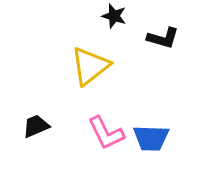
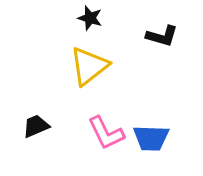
black star: moved 24 px left, 2 px down
black L-shape: moved 1 px left, 2 px up
yellow triangle: moved 1 px left
